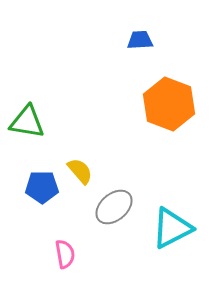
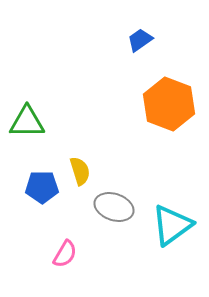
blue trapezoid: rotated 32 degrees counterclockwise
green triangle: rotated 9 degrees counterclockwise
yellow semicircle: rotated 24 degrees clockwise
gray ellipse: rotated 60 degrees clockwise
cyan triangle: moved 3 px up; rotated 9 degrees counterclockwise
pink semicircle: rotated 40 degrees clockwise
